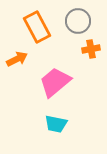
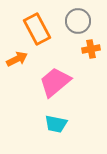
orange rectangle: moved 2 px down
